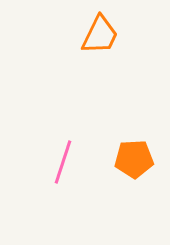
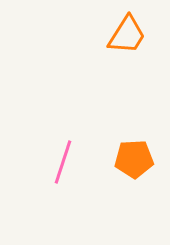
orange trapezoid: moved 27 px right; rotated 6 degrees clockwise
